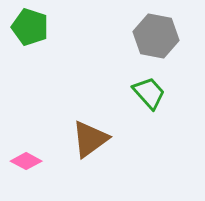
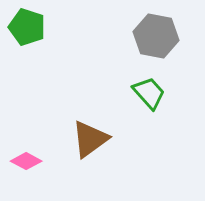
green pentagon: moved 3 px left
